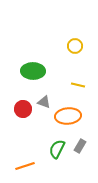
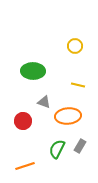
red circle: moved 12 px down
